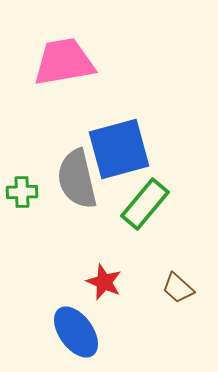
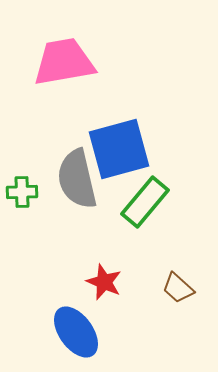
green rectangle: moved 2 px up
